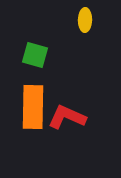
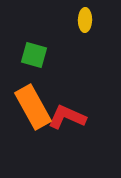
green square: moved 1 px left
orange rectangle: rotated 30 degrees counterclockwise
